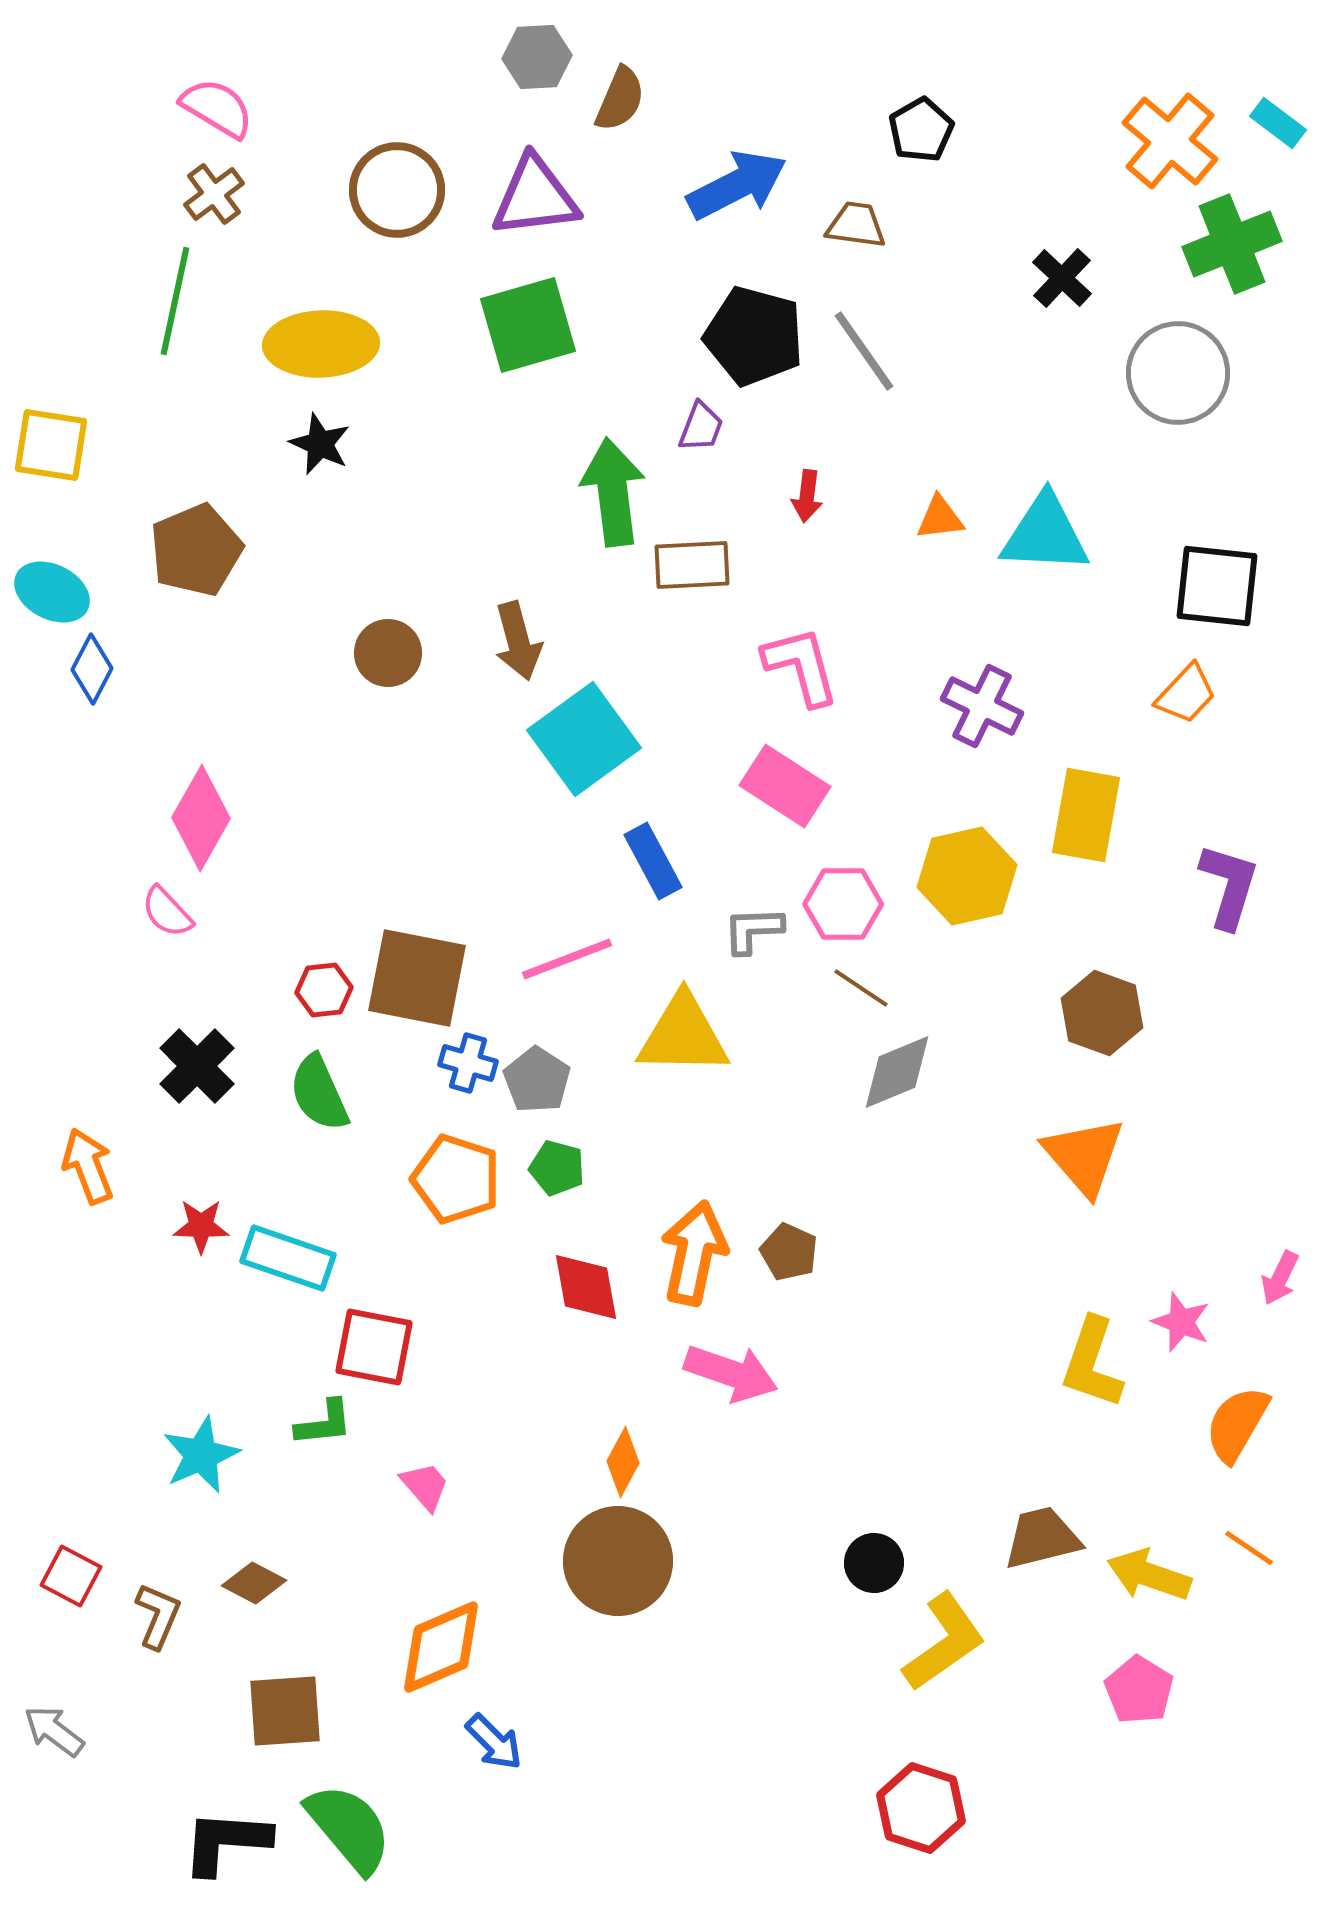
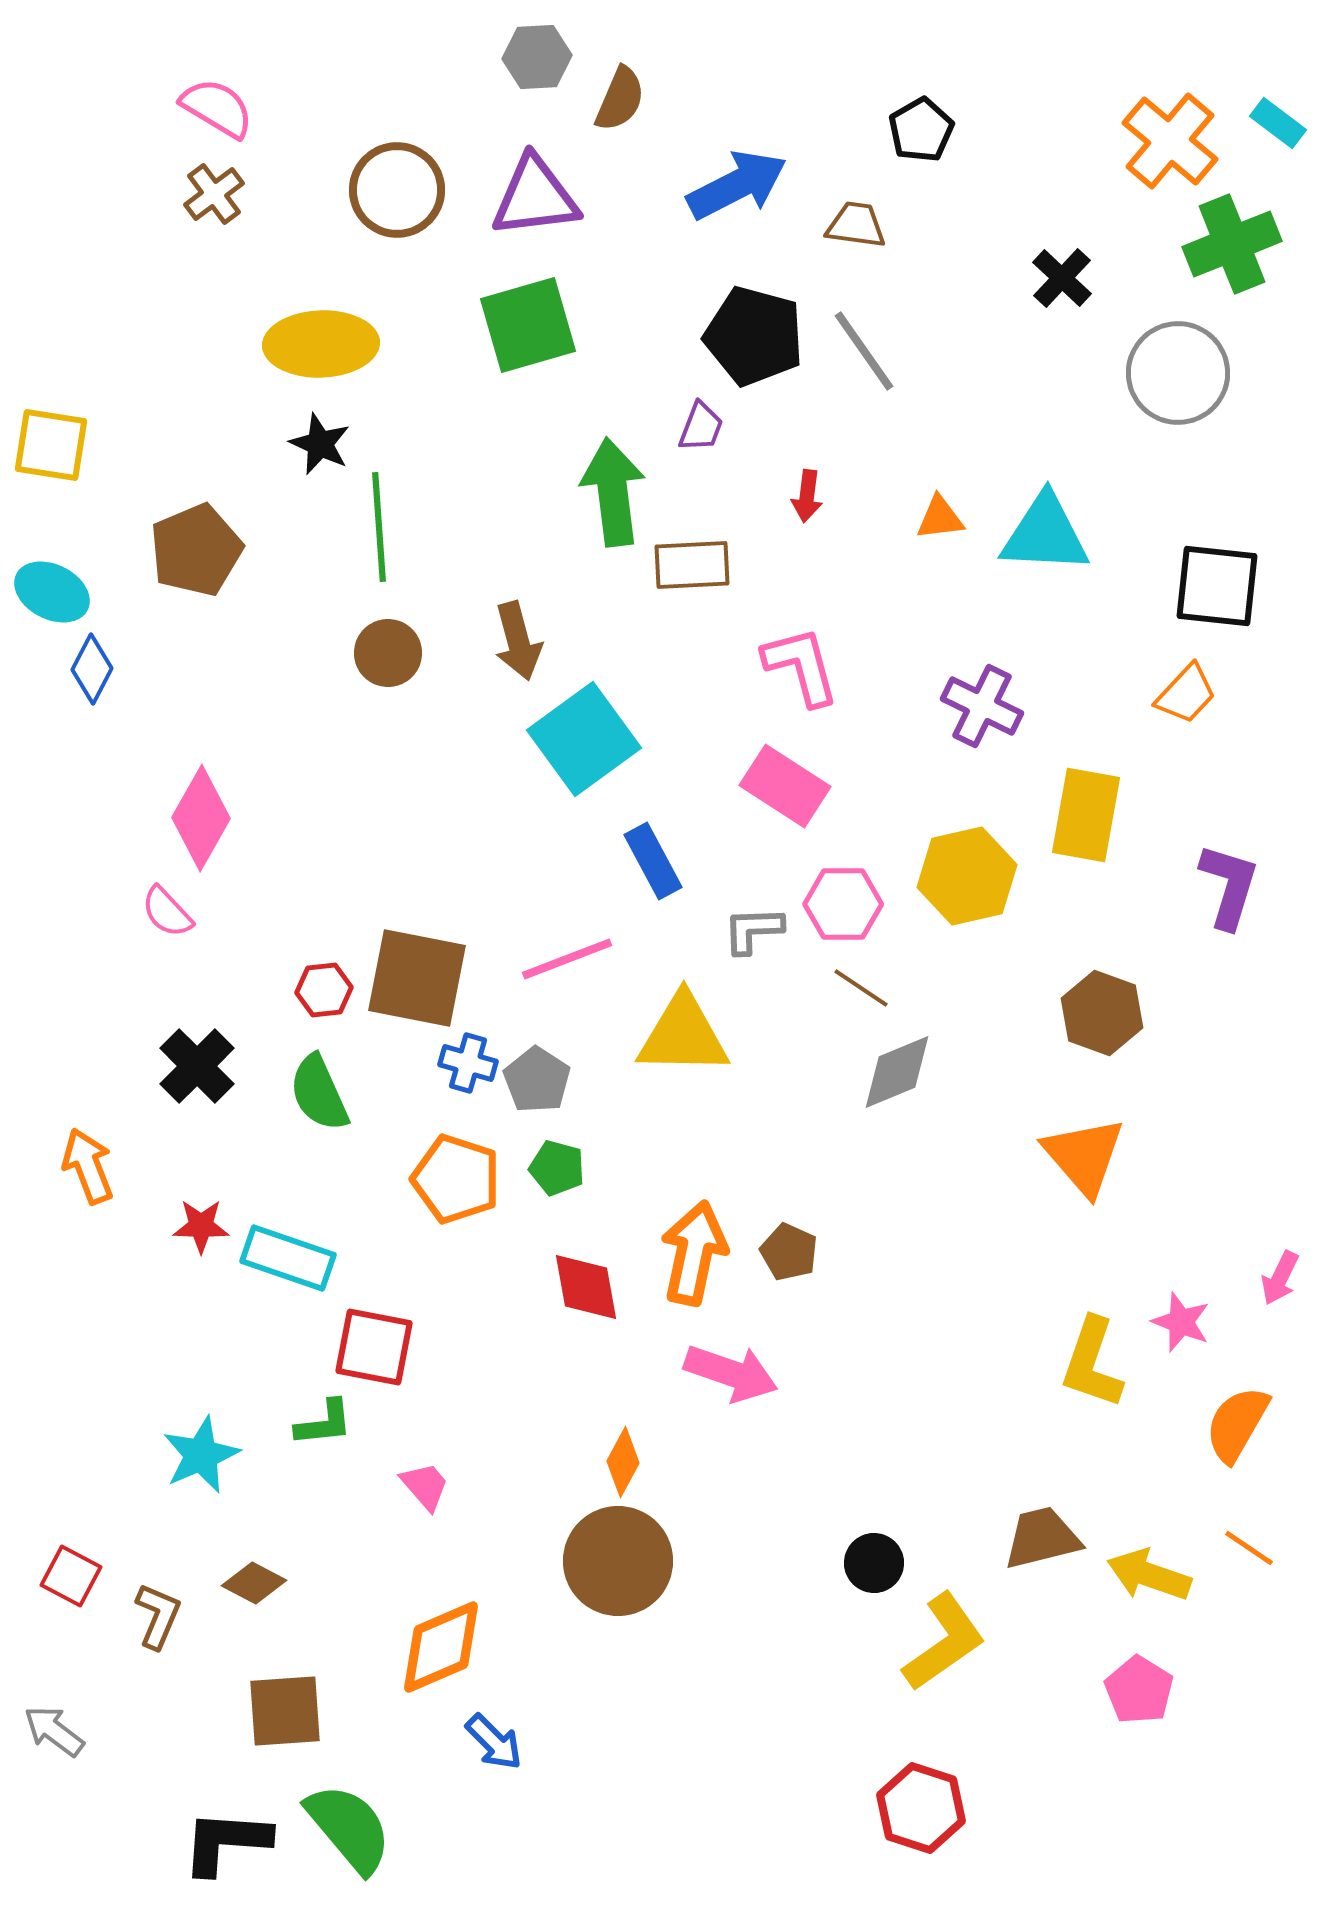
green line at (175, 301): moved 204 px right, 226 px down; rotated 16 degrees counterclockwise
